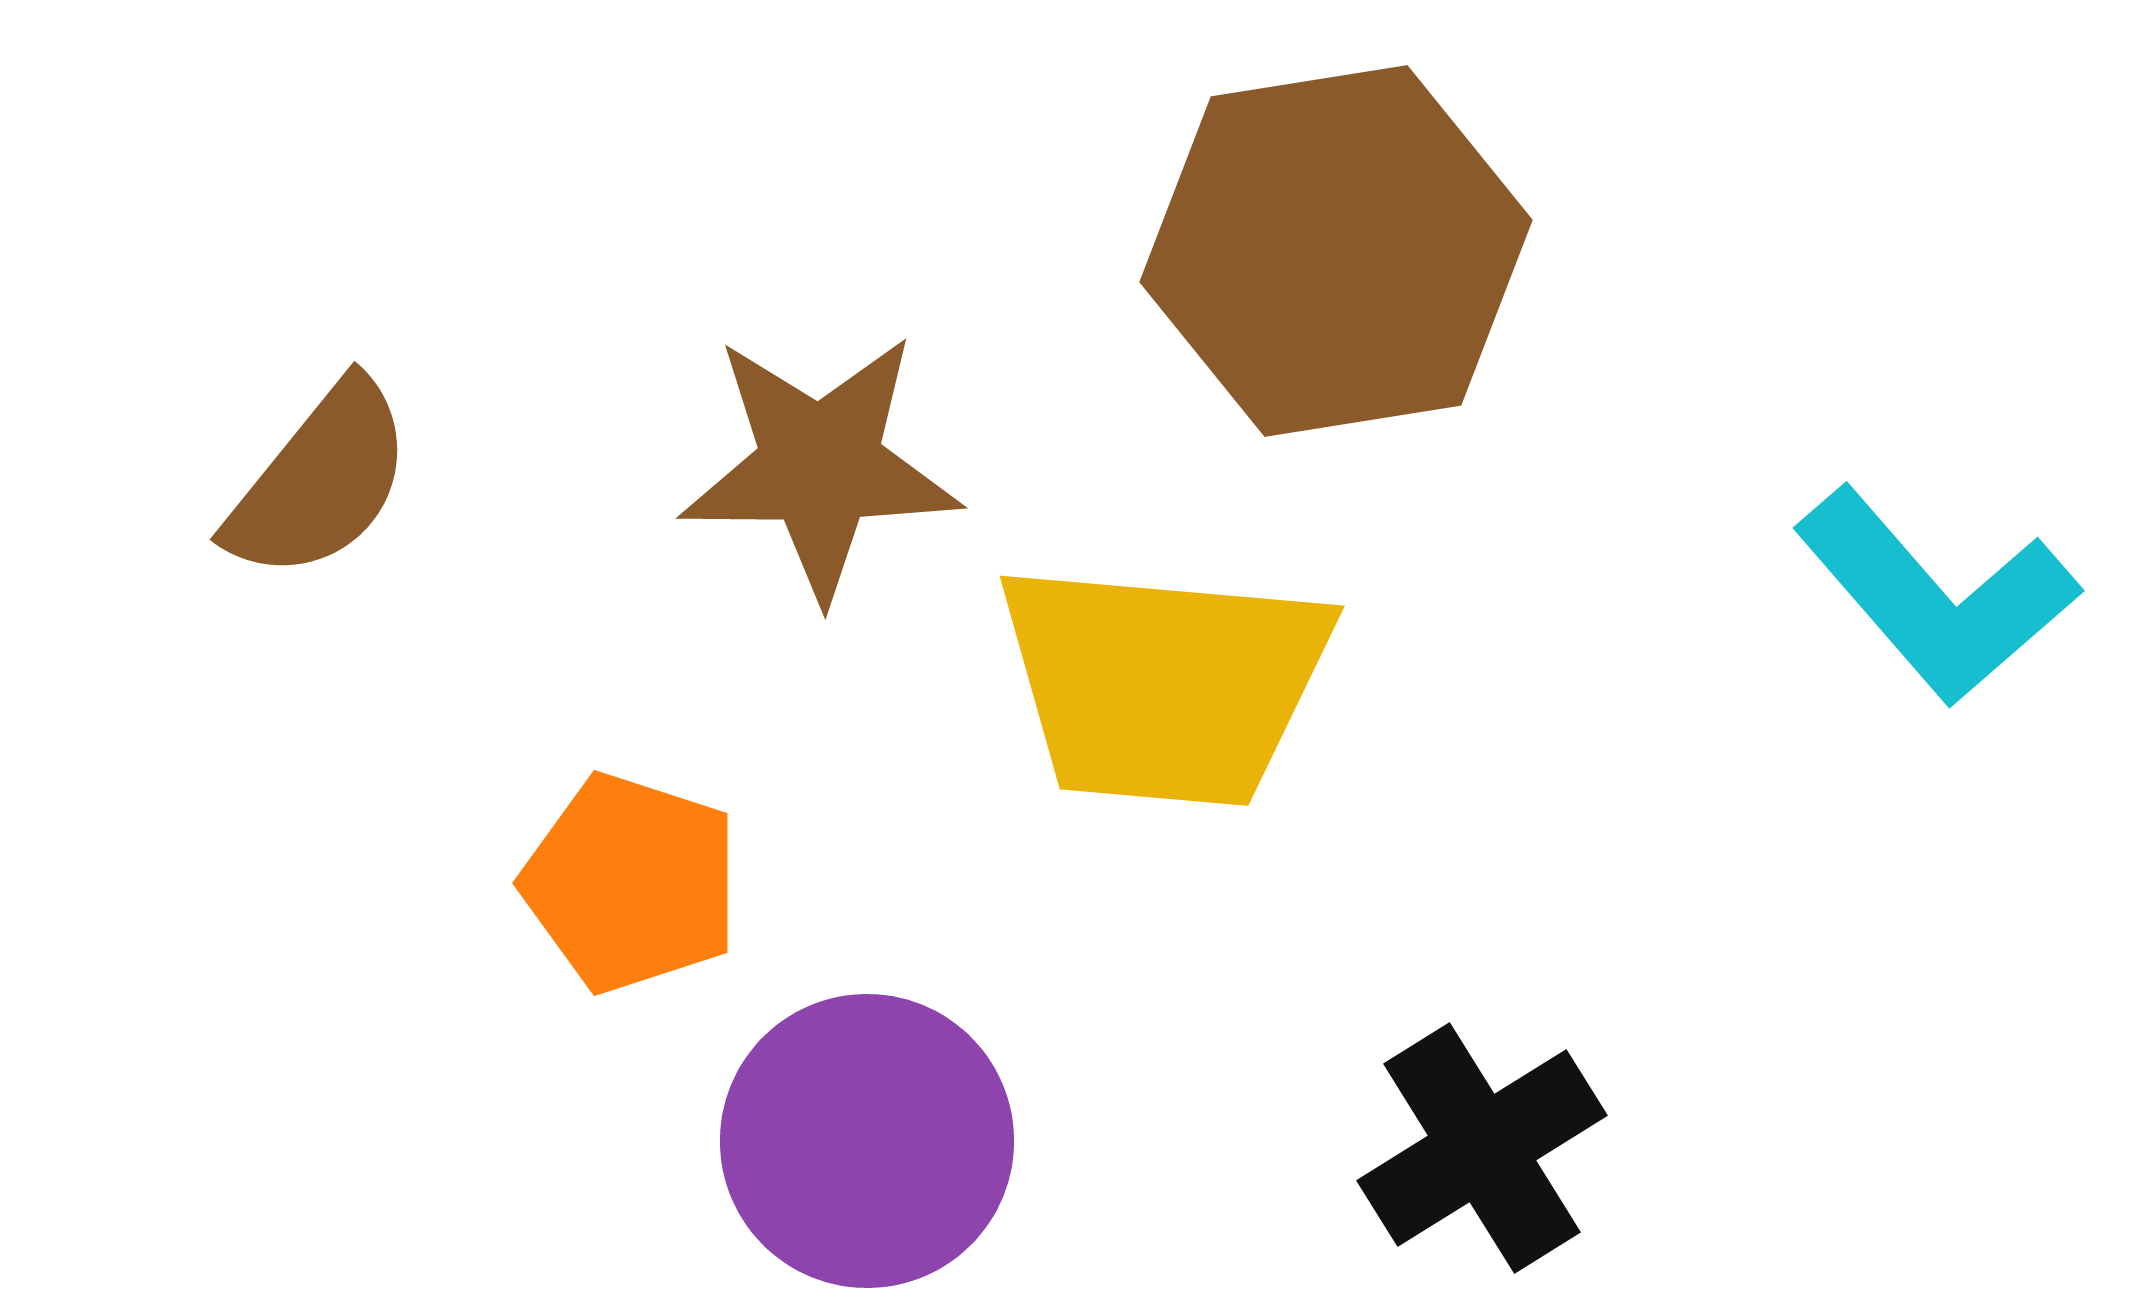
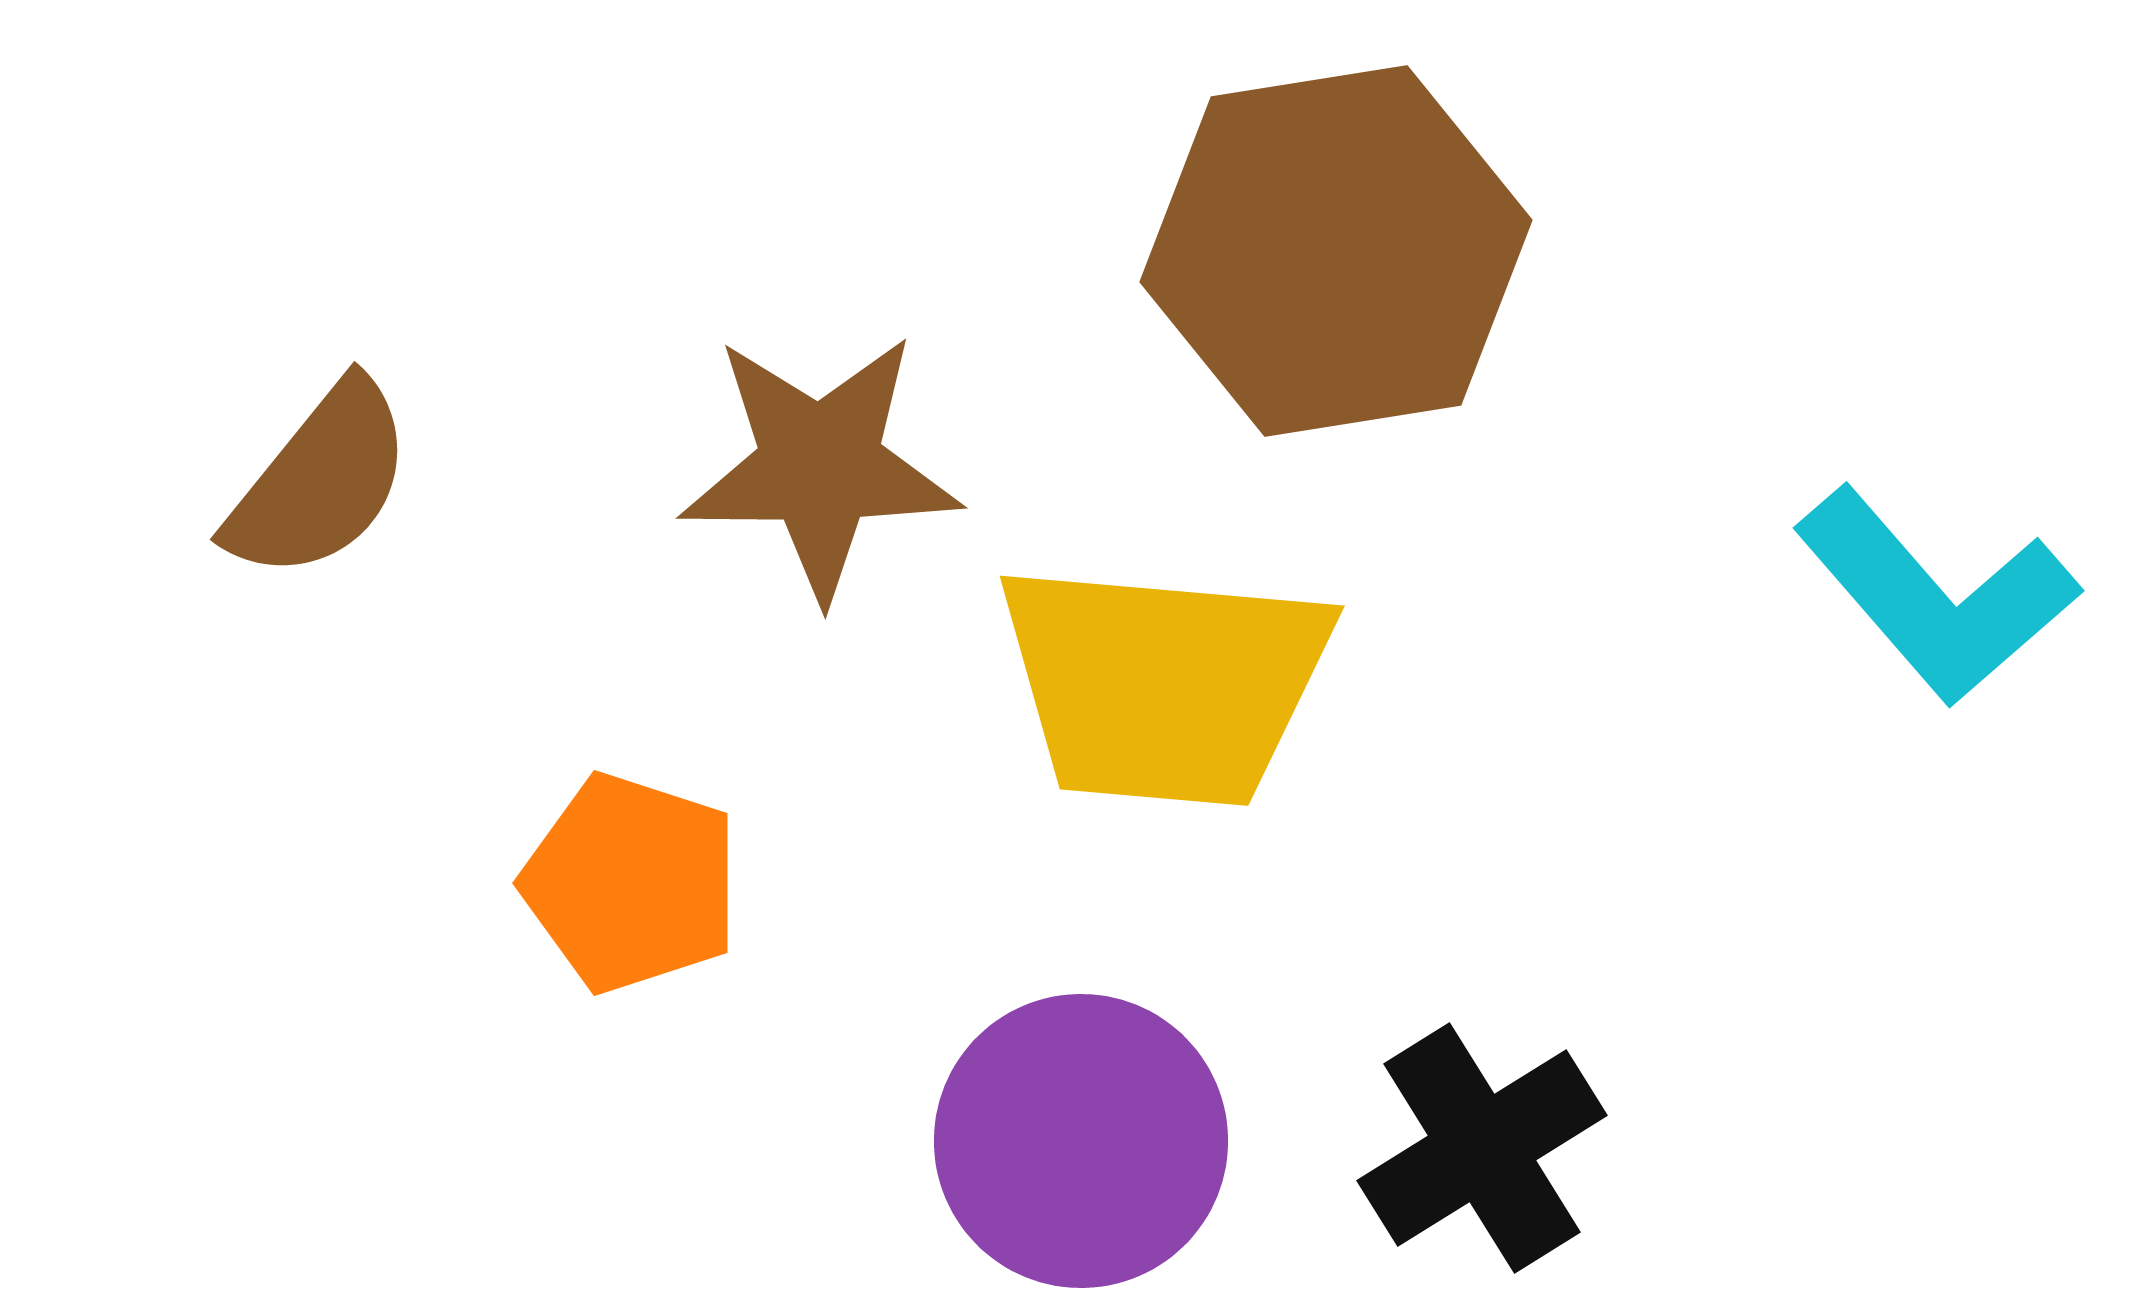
purple circle: moved 214 px right
